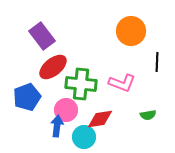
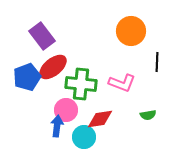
blue pentagon: moved 20 px up
